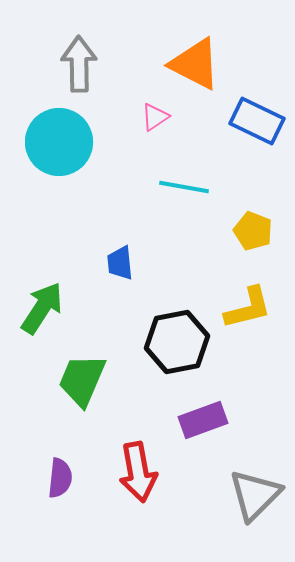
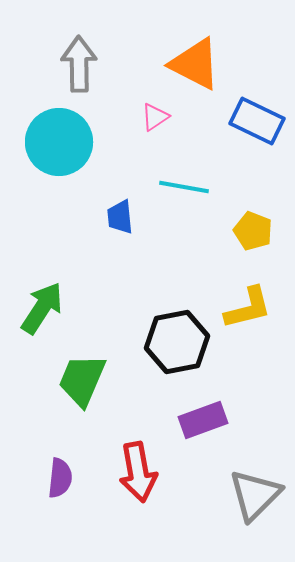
blue trapezoid: moved 46 px up
